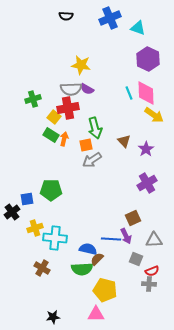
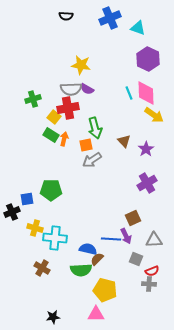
black cross: rotated 14 degrees clockwise
yellow cross: rotated 35 degrees clockwise
green semicircle: moved 1 px left, 1 px down
